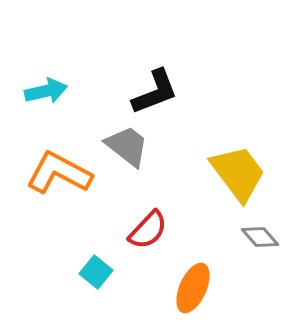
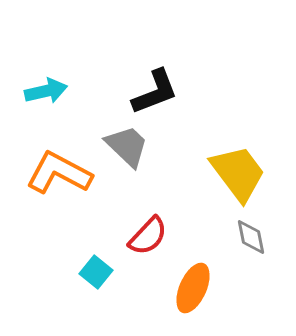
gray trapezoid: rotated 6 degrees clockwise
red semicircle: moved 6 px down
gray diamond: moved 9 px left; rotated 30 degrees clockwise
